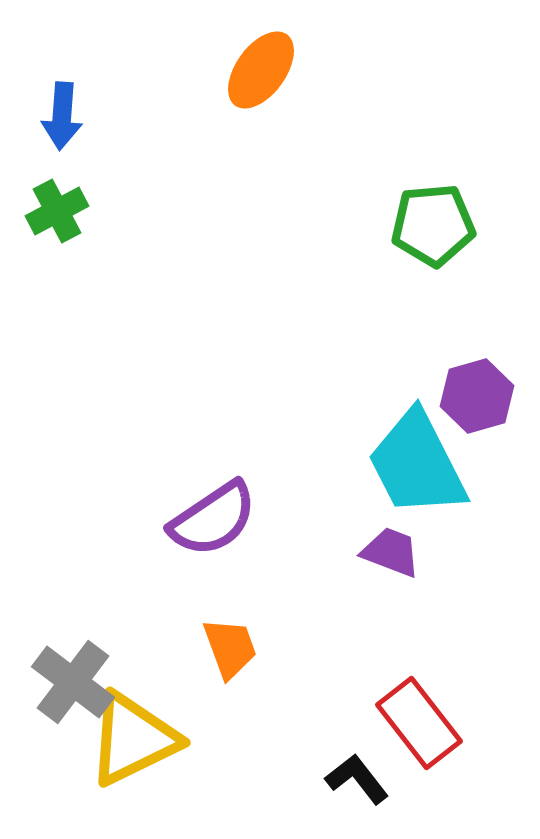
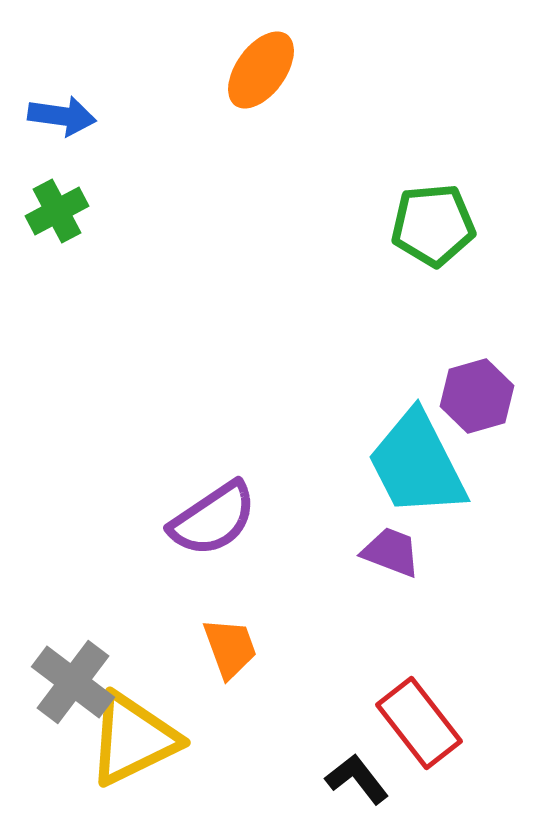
blue arrow: rotated 86 degrees counterclockwise
